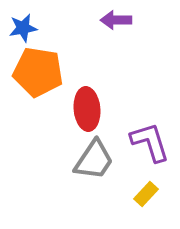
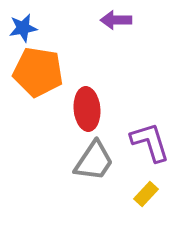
gray trapezoid: moved 1 px down
